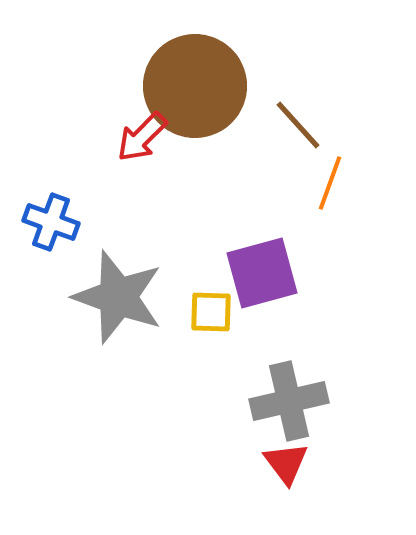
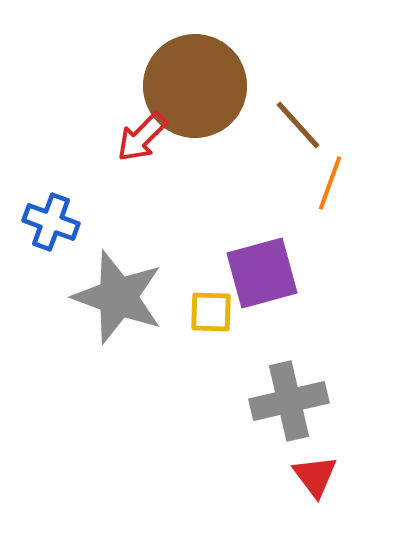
red triangle: moved 29 px right, 13 px down
